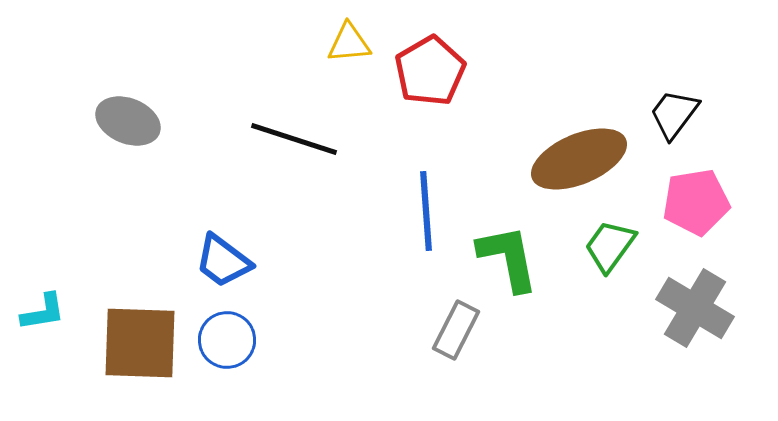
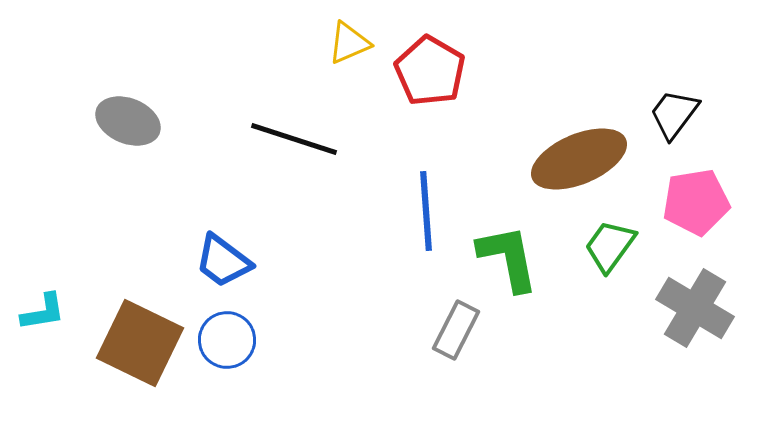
yellow triangle: rotated 18 degrees counterclockwise
red pentagon: rotated 12 degrees counterclockwise
brown square: rotated 24 degrees clockwise
